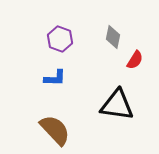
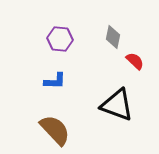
purple hexagon: rotated 15 degrees counterclockwise
red semicircle: moved 1 px down; rotated 78 degrees counterclockwise
blue L-shape: moved 3 px down
black triangle: rotated 12 degrees clockwise
